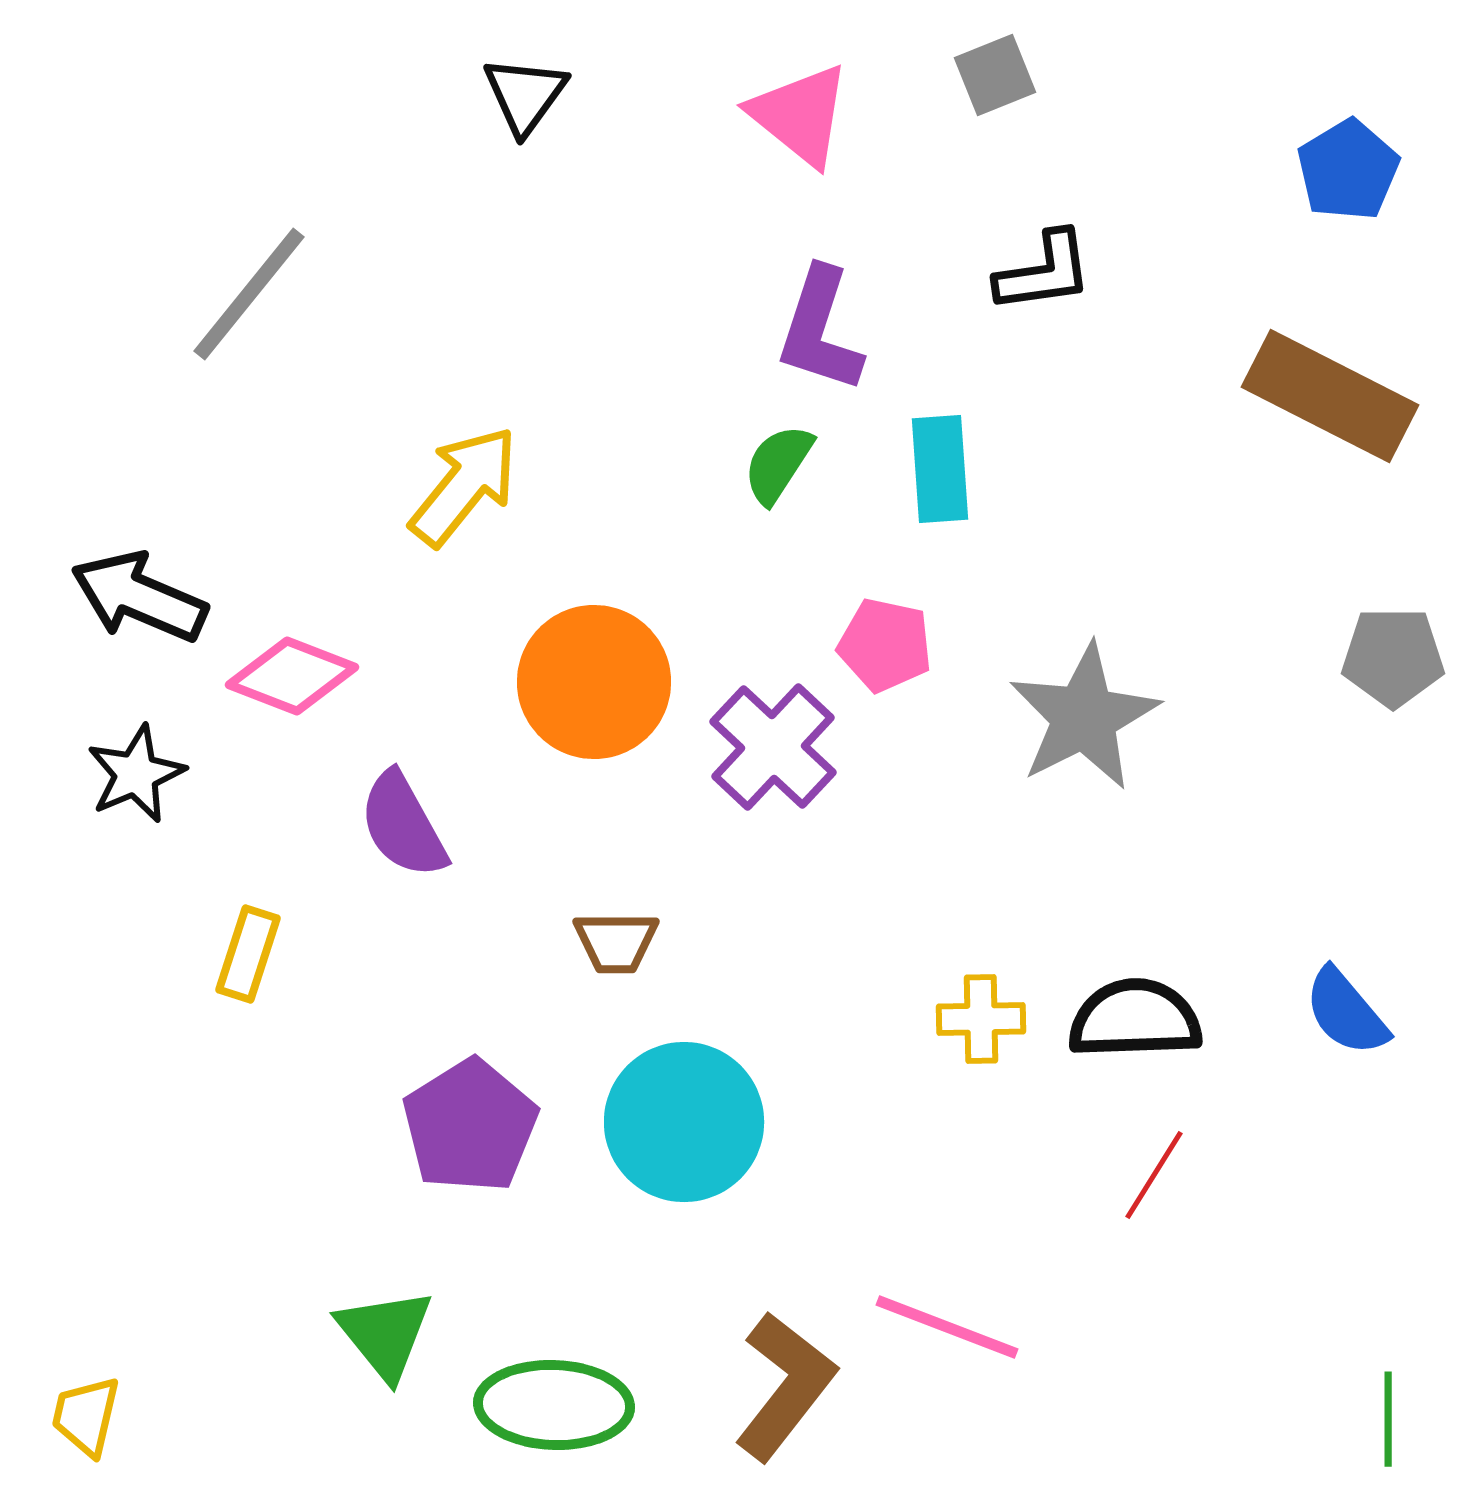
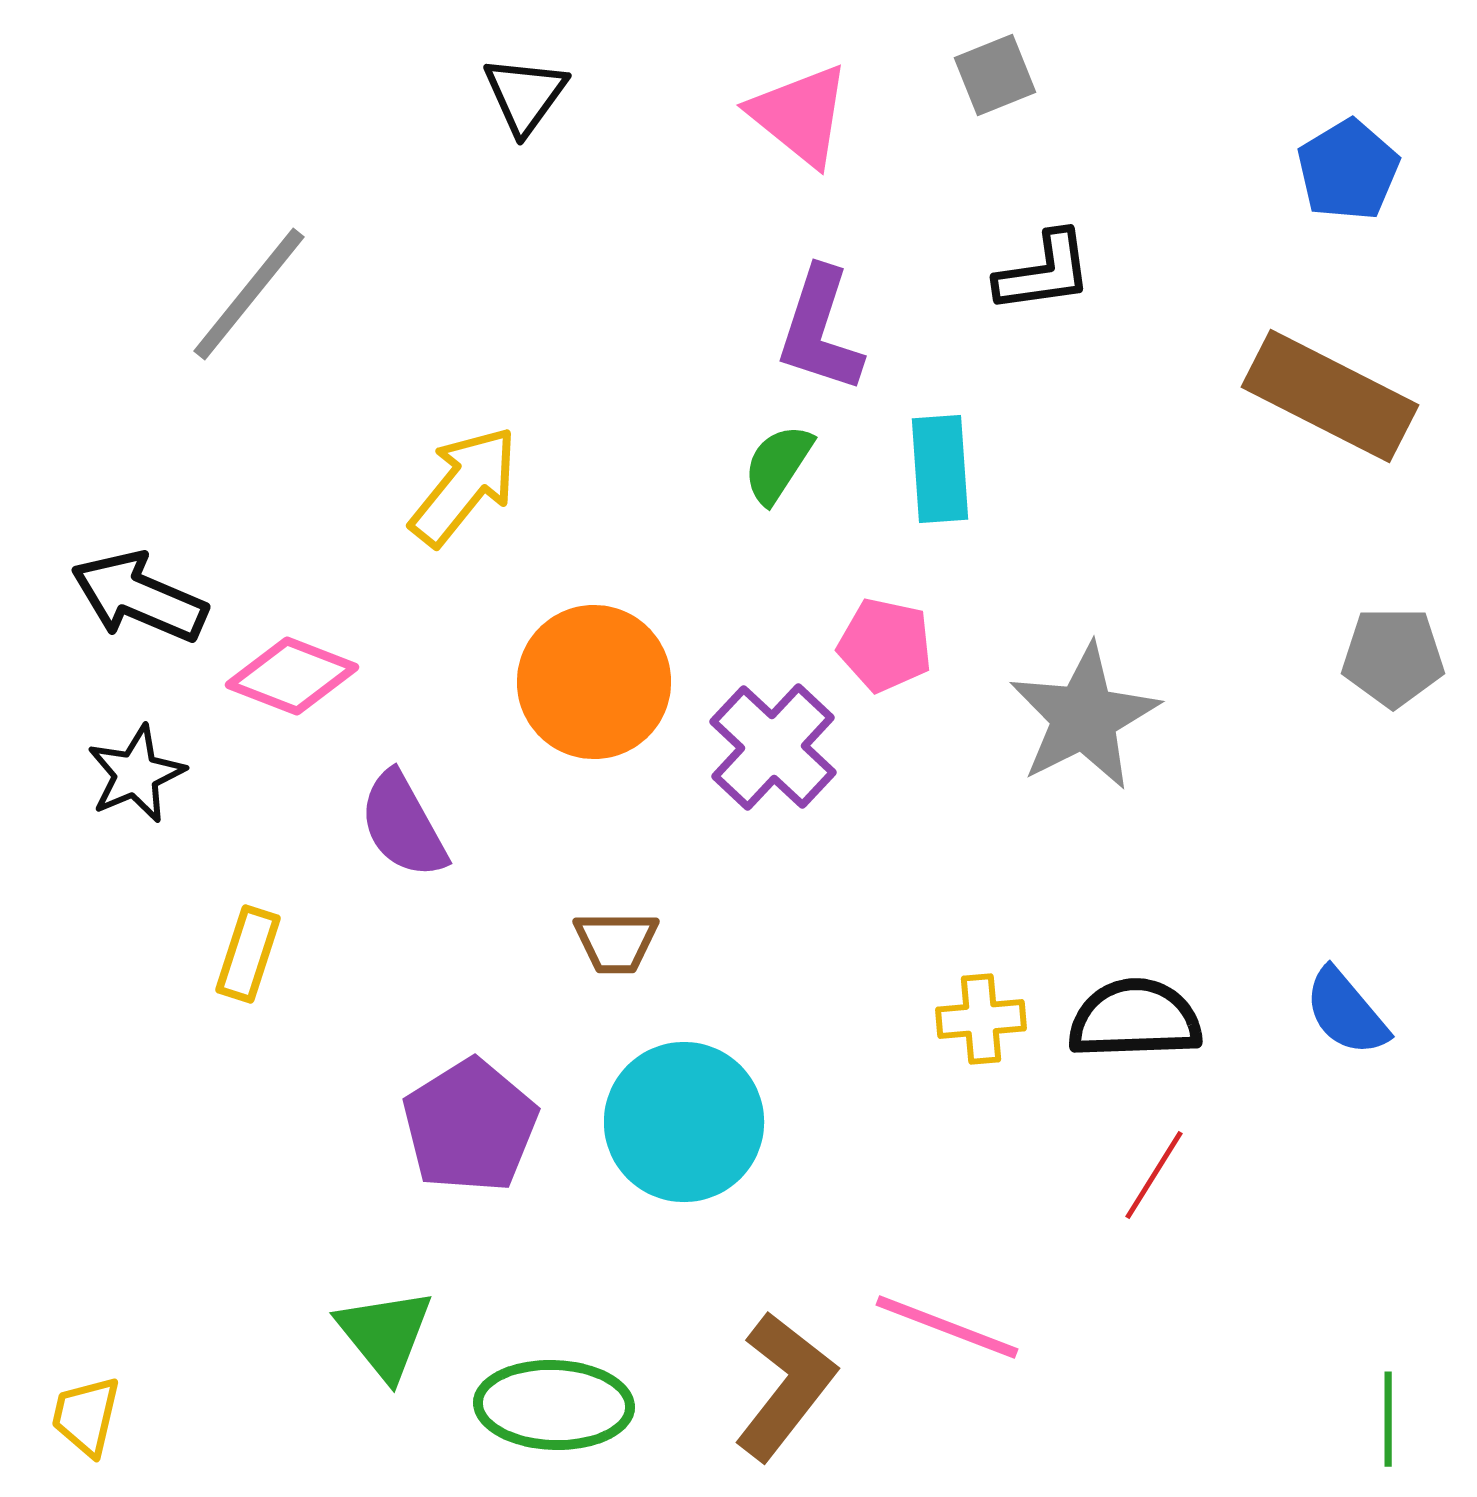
yellow cross: rotated 4 degrees counterclockwise
